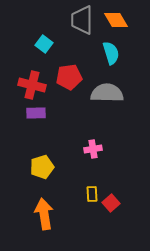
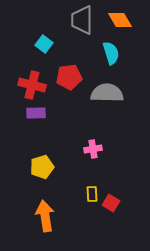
orange diamond: moved 4 px right
red square: rotated 18 degrees counterclockwise
orange arrow: moved 1 px right, 2 px down
